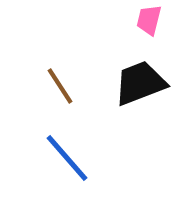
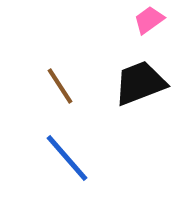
pink trapezoid: rotated 40 degrees clockwise
